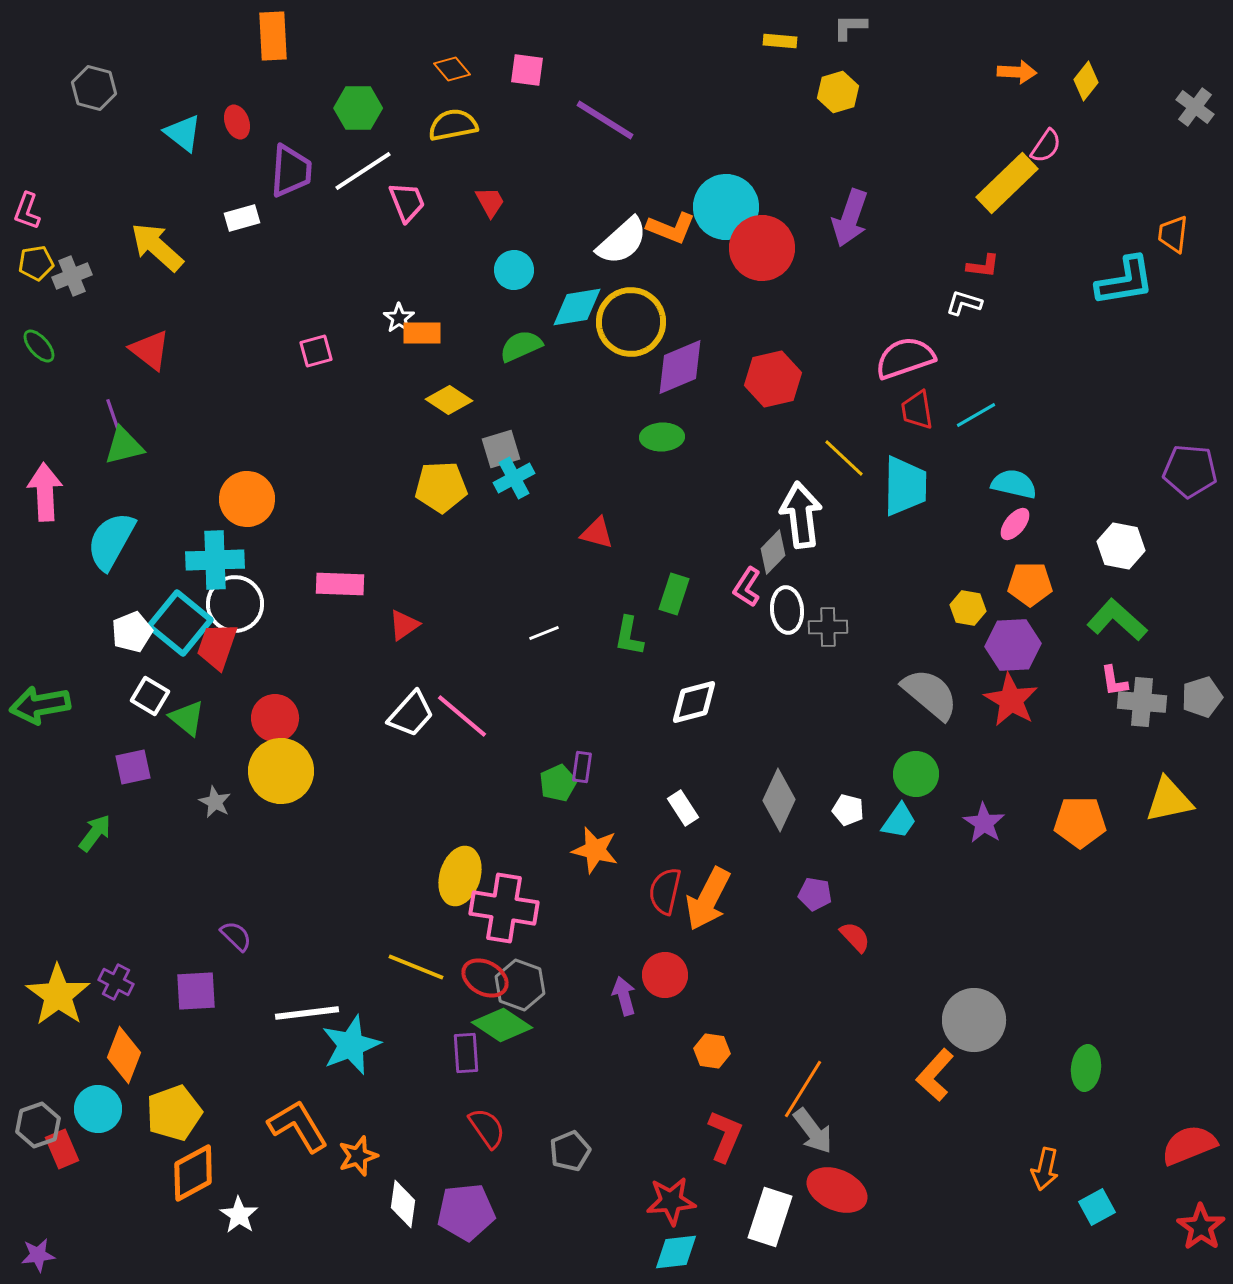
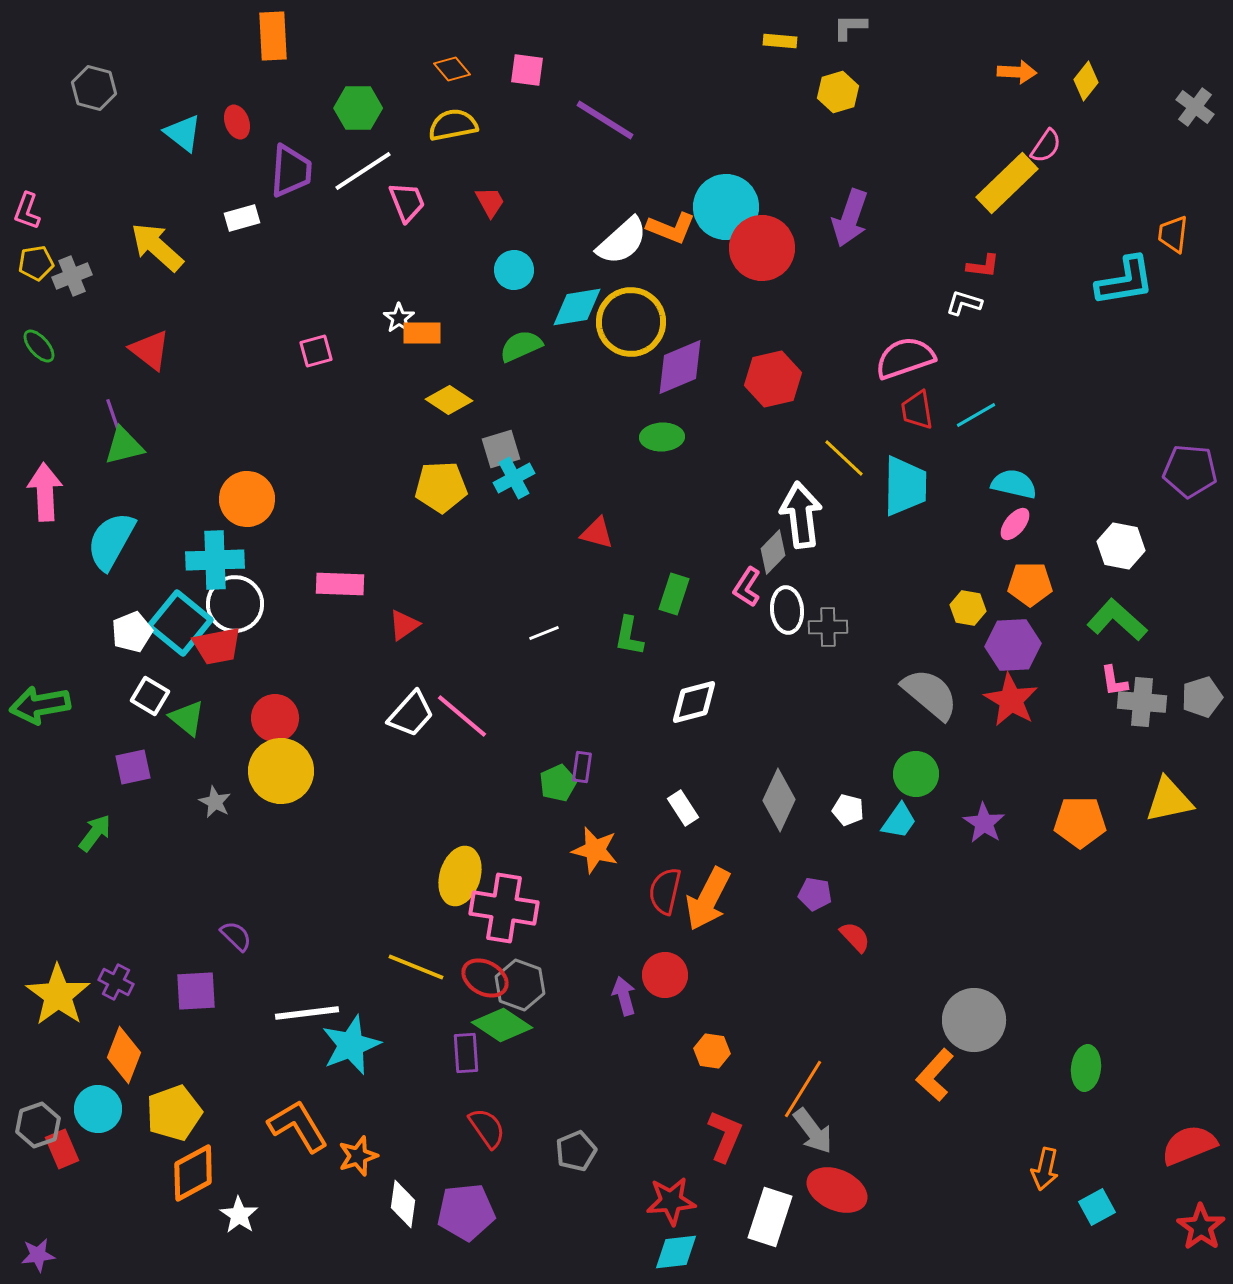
red trapezoid at (217, 646): rotated 120 degrees counterclockwise
gray pentagon at (570, 1151): moved 6 px right
